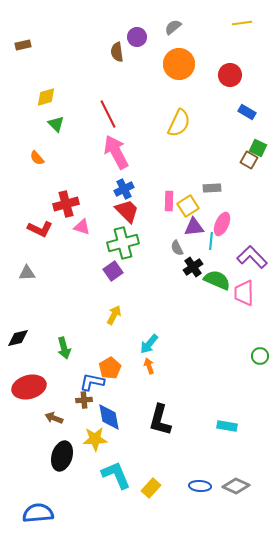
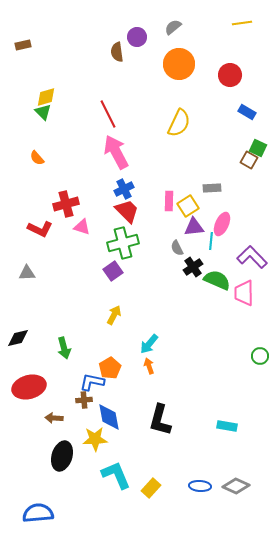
green triangle at (56, 124): moved 13 px left, 12 px up
brown arrow at (54, 418): rotated 18 degrees counterclockwise
